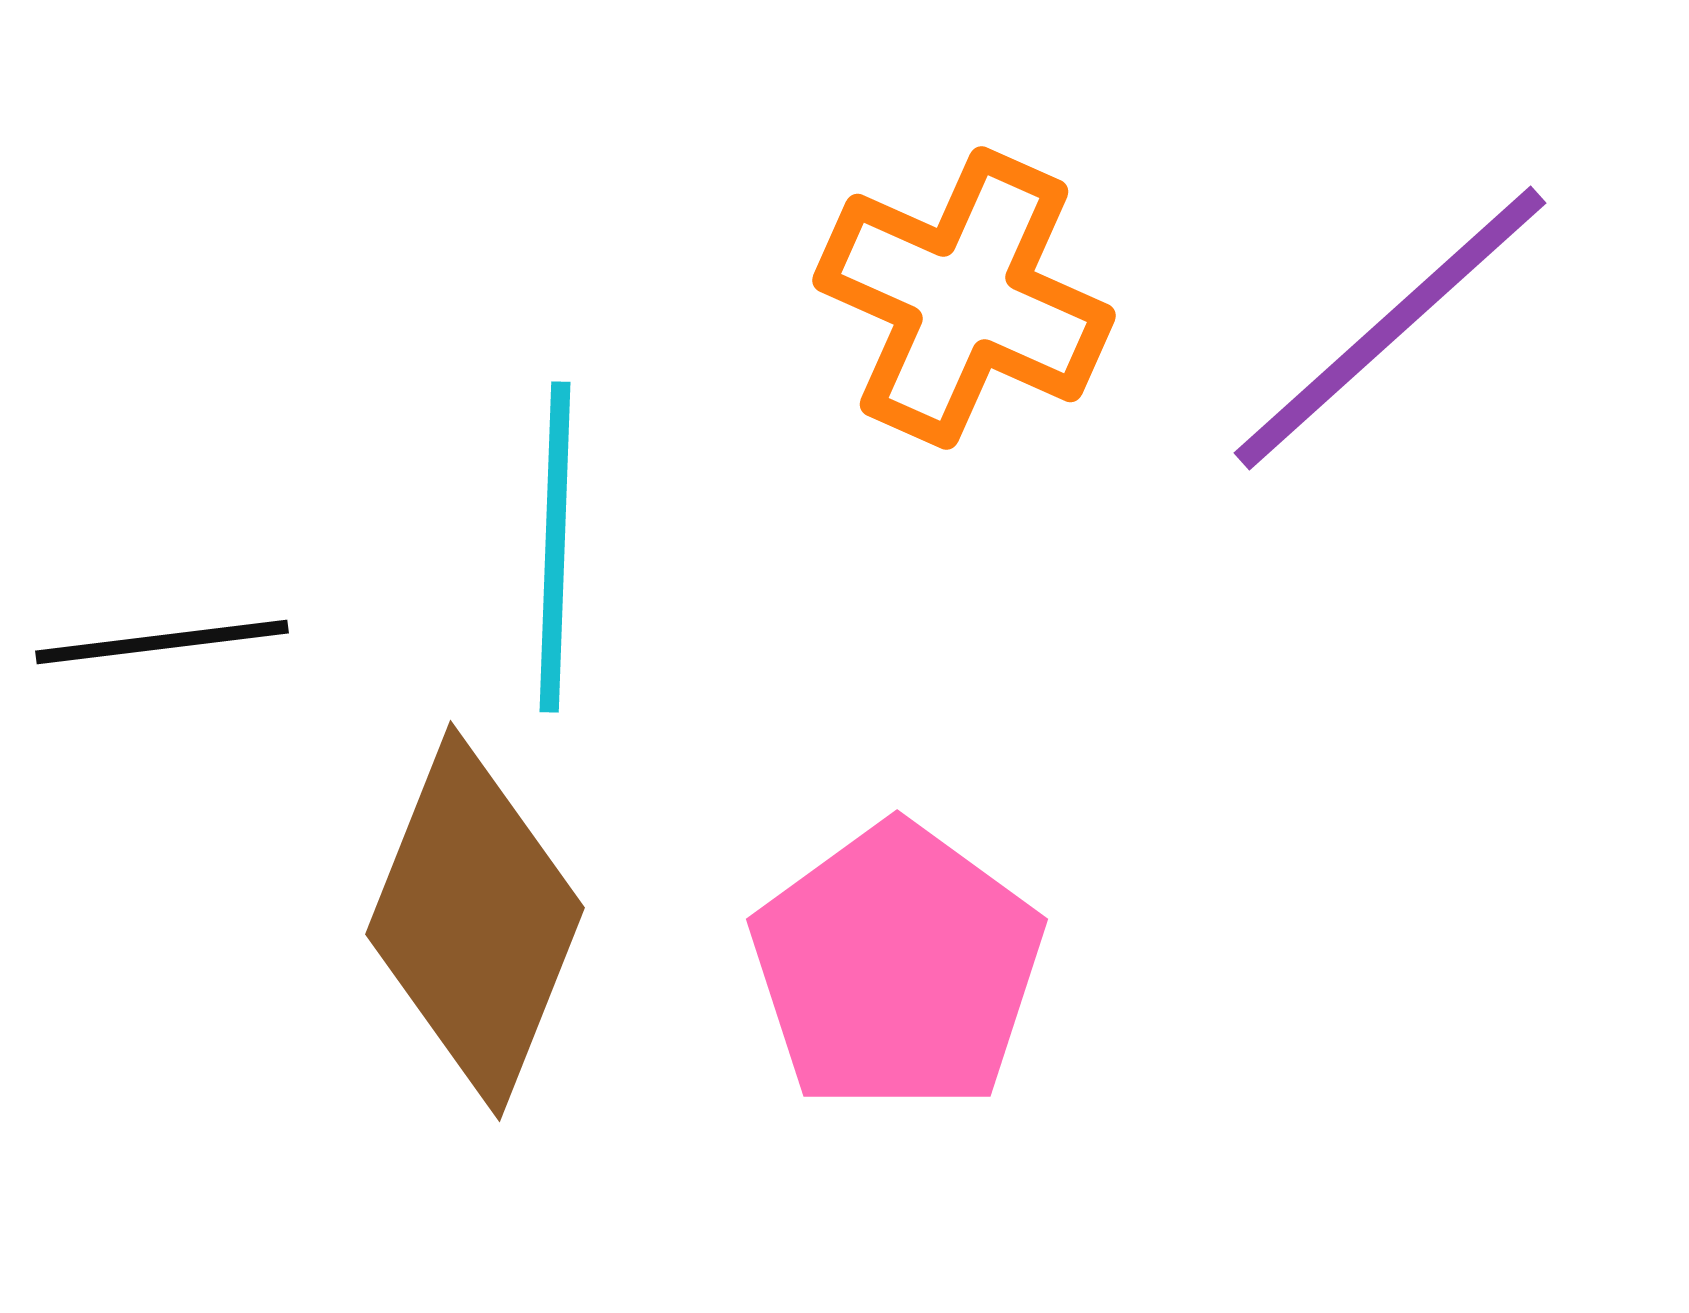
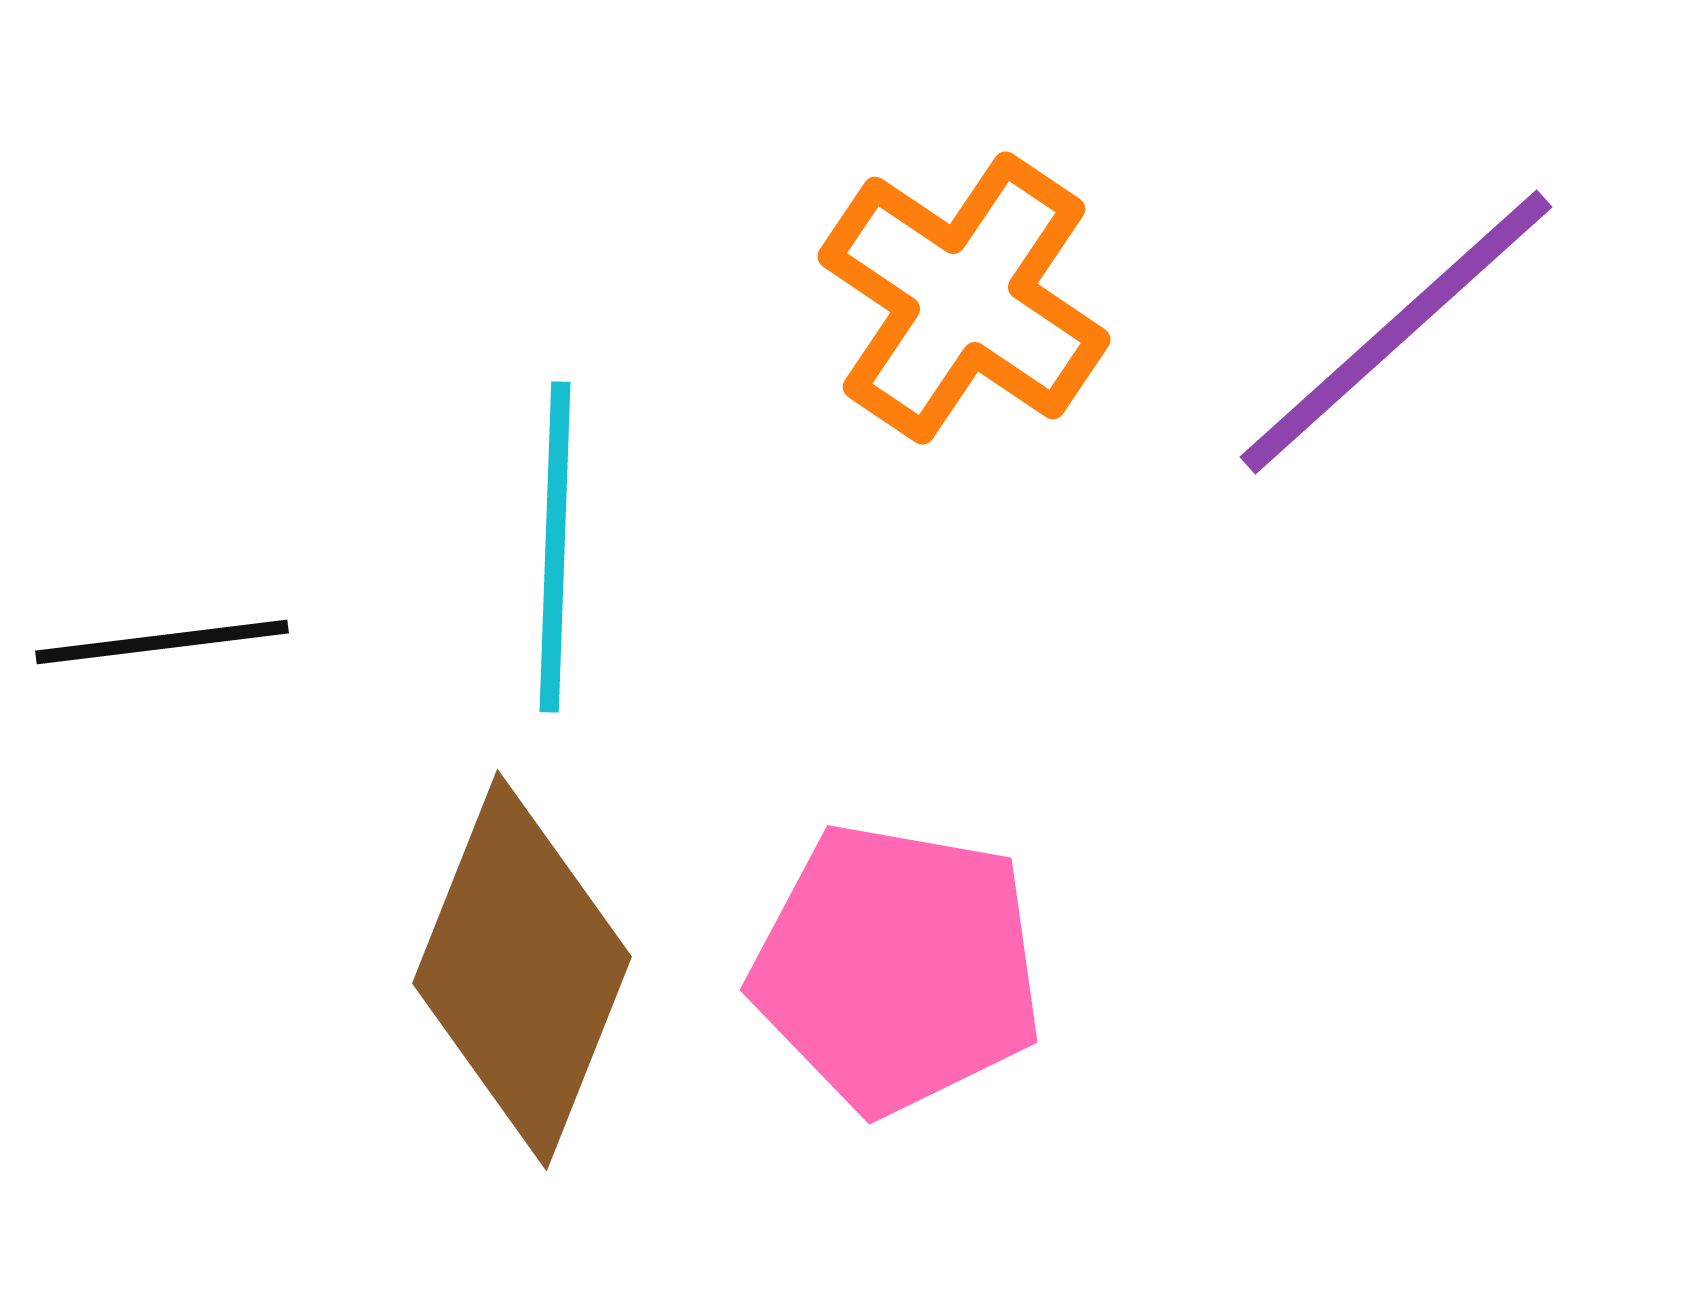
orange cross: rotated 10 degrees clockwise
purple line: moved 6 px right, 4 px down
brown diamond: moved 47 px right, 49 px down
pink pentagon: rotated 26 degrees counterclockwise
